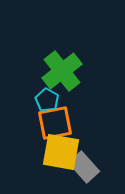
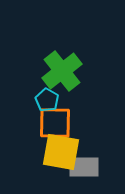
orange square: rotated 12 degrees clockwise
gray rectangle: rotated 48 degrees counterclockwise
